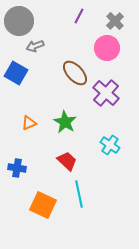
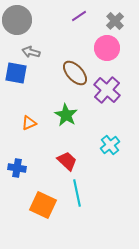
purple line: rotated 28 degrees clockwise
gray circle: moved 2 px left, 1 px up
gray arrow: moved 4 px left, 6 px down; rotated 36 degrees clockwise
blue square: rotated 20 degrees counterclockwise
purple cross: moved 1 px right, 3 px up
green star: moved 1 px right, 7 px up
cyan cross: rotated 18 degrees clockwise
cyan line: moved 2 px left, 1 px up
